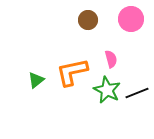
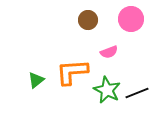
pink semicircle: moved 2 px left, 7 px up; rotated 84 degrees clockwise
orange L-shape: rotated 8 degrees clockwise
